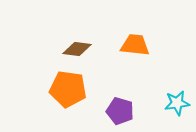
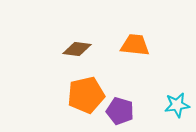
orange pentagon: moved 18 px right, 6 px down; rotated 21 degrees counterclockwise
cyan star: moved 2 px down
